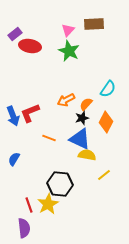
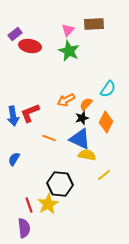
blue arrow: rotated 12 degrees clockwise
